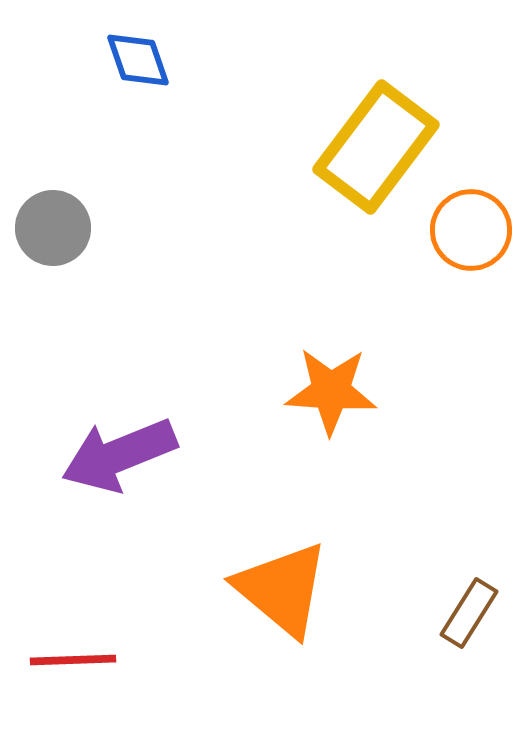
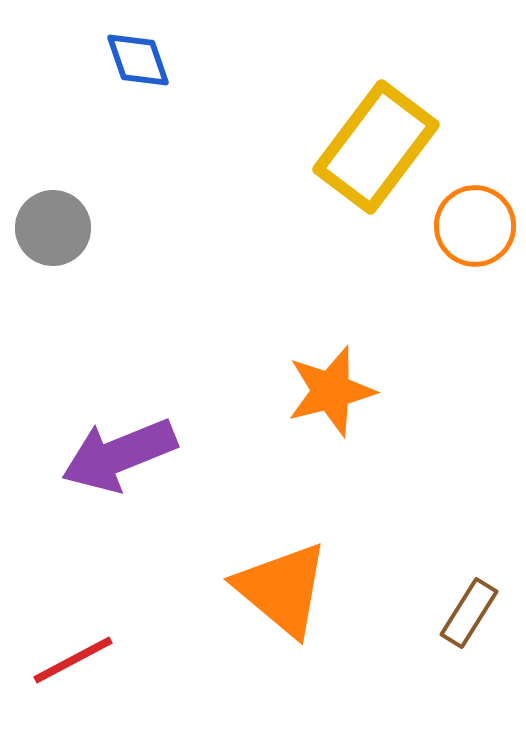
orange circle: moved 4 px right, 4 px up
orange star: rotated 18 degrees counterclockwise
red line: rotated 26 degrees counterclockwise
